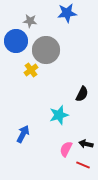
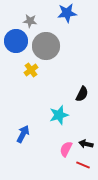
gray circle: moved 4 px up
